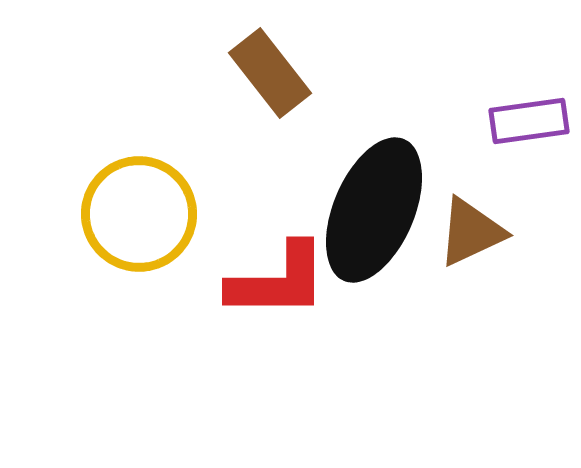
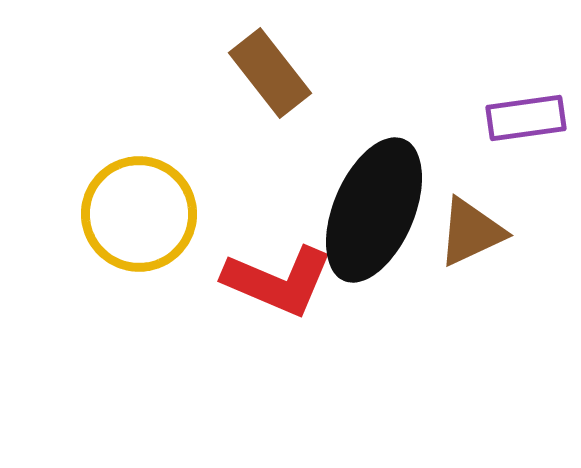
purple rectangle: moved 3 px left, 3 px up
red L-shape: rotated 23 degrees clockwise
